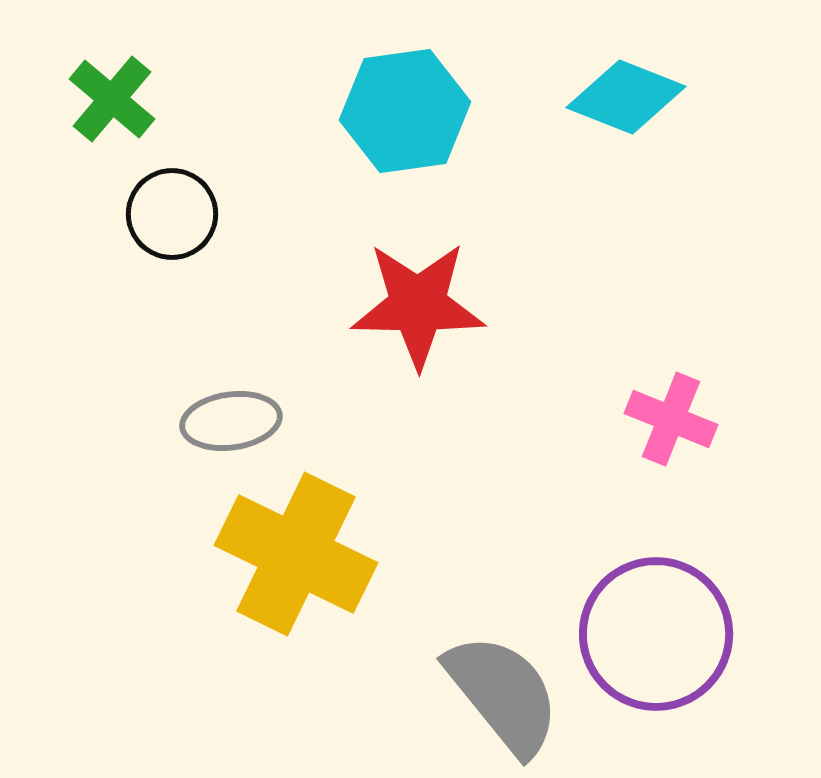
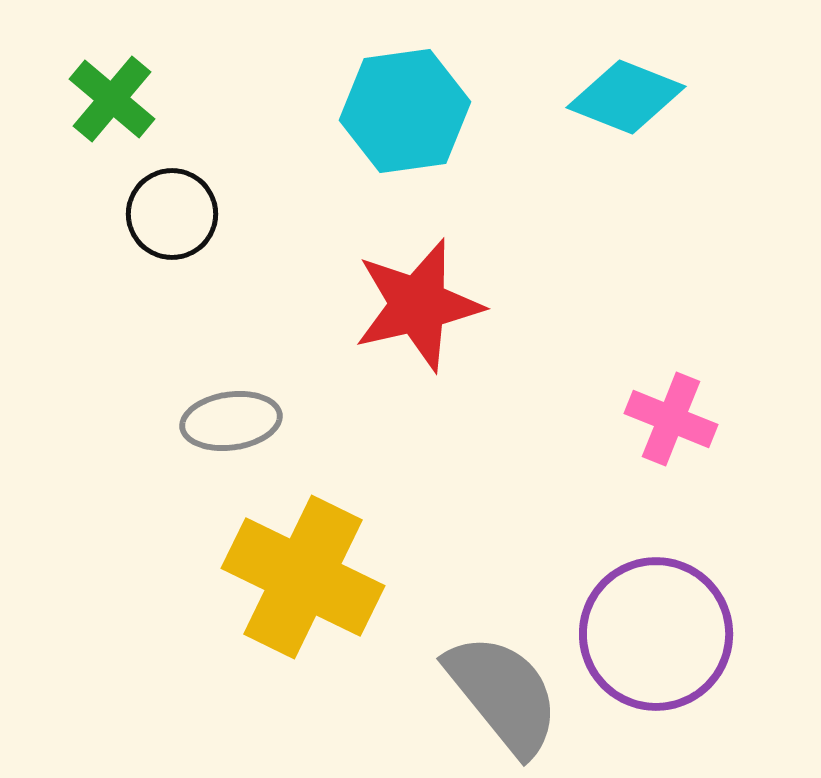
red star: rotated 14 degrees counterclockwise
yellow cross: moved 7 px right, 23 px down
